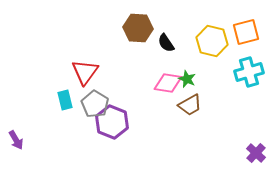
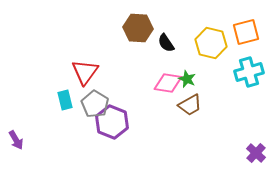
yellow hexagon: moved 1 px left, 2 px down
